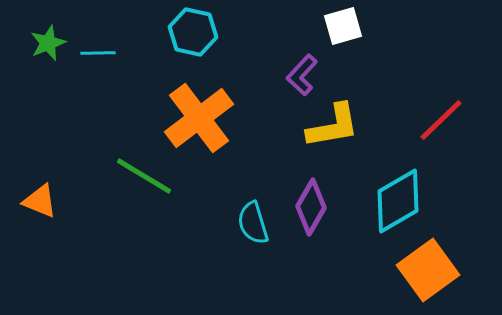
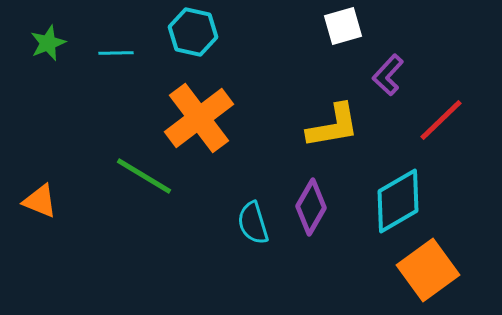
cyan line: moved 18 px right
purple L-shape: moved 86 px right
